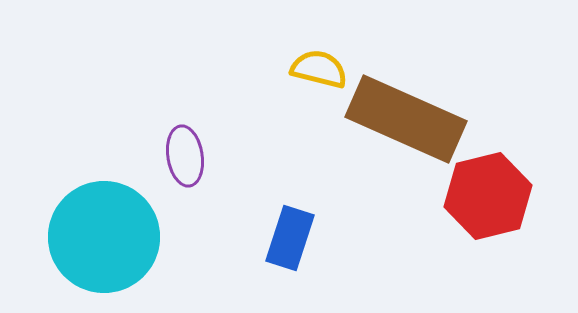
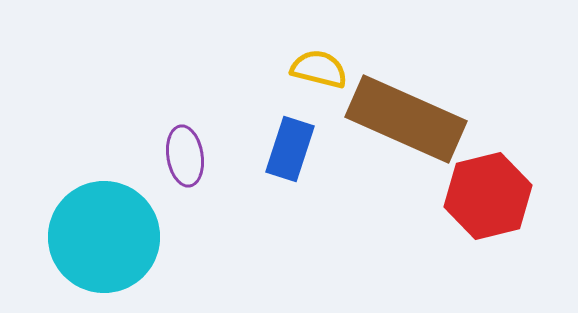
blue rectangle: moved 89 px up
